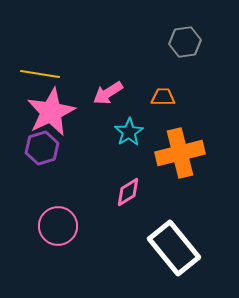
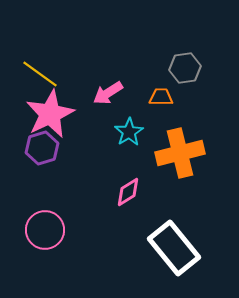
gray hexagon: moved 26 px down
yellow line: rotated 27 degrees clockwise
orange trapezoid: moved 2 px left
pink star: moved 1 px left, 2 px down
pink circle: moved 13 px left, 4 px down
